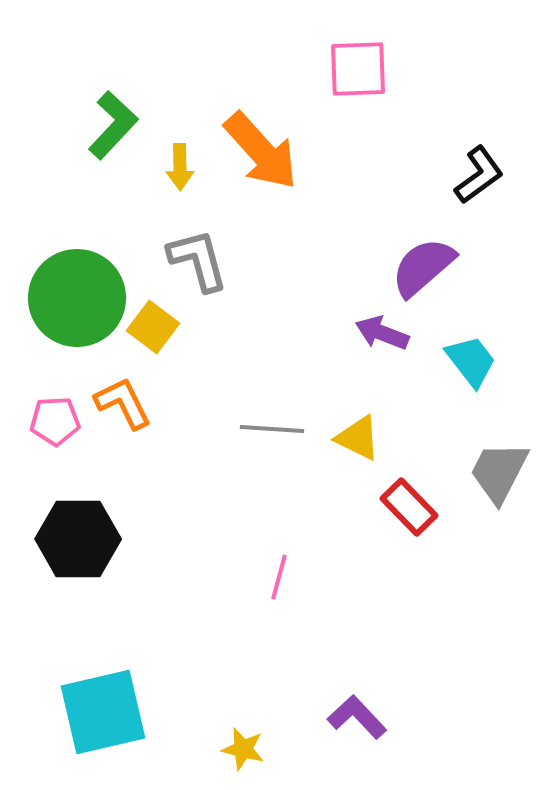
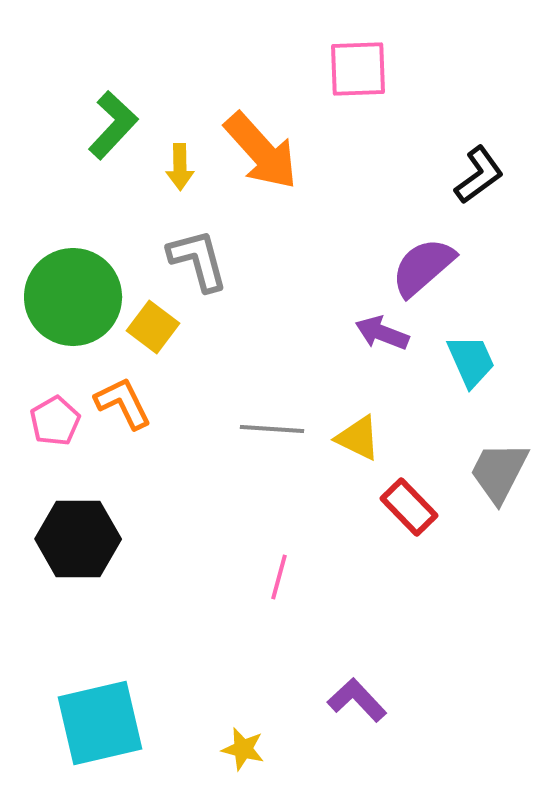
green circle: moved 4 px left, 1 px up
cyan trapezoid: rotated 14 degrees clockwise
pink pentagon: rotated 27 degrees counterclockwise
cyan square: moved 3 px left, 11 px down
purple L-shape: moved 17 px up
